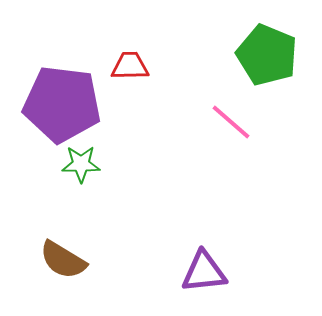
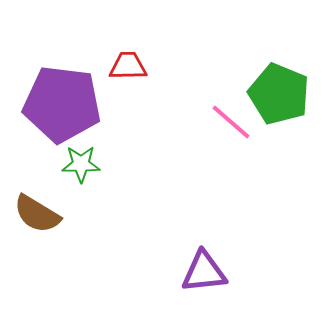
green pentagon: moved 12 px right, 39 px down
red trapezoid: moved 2 px left
brown semicircle: moved 26 px left, 46 px up
